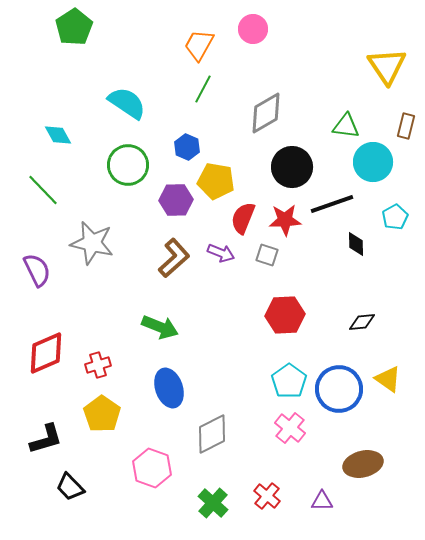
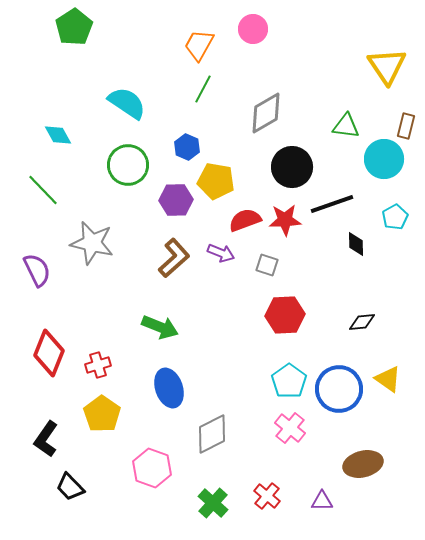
cyan circle at (373, 162): moved 11 px right, 3 px up
red semicircle at (243, 218): moved 2 px right, 2 px down; rotated 48 degrees clockwise
gray square at (267, 255): moved 10 px down
red diamond at (46, 353): moved 3 px right; rotated 45 degrees counterclockwise
black L-shape at (46, 439): rotated 141 degrees clockwise
